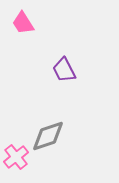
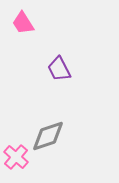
purple trapezoid: moved 5 px left, 1 px up
pink cross: rotated 10 degrees counterclockwise
